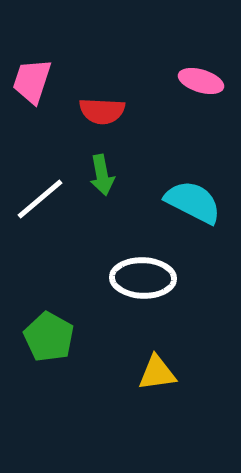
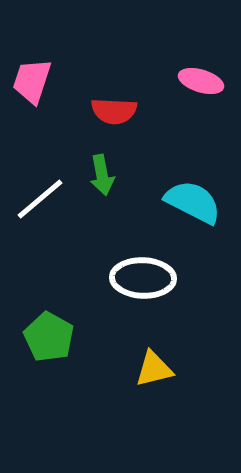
red semicircle: moved 12 px right
yellow triangle: moved 3 px left, 4 px up; rotated 6 degrees counterclockwise
